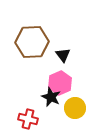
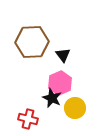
black star: moved 1 px right, 1 px down
